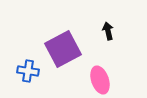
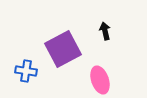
black arrow: moved 3 px left
blue cross: moved 2 px left
